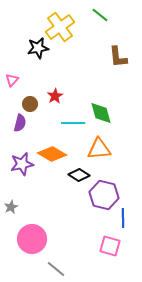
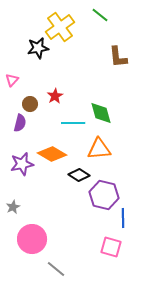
gray star: moved 2 px right
pink square: moved 1 px right, 1 px down
